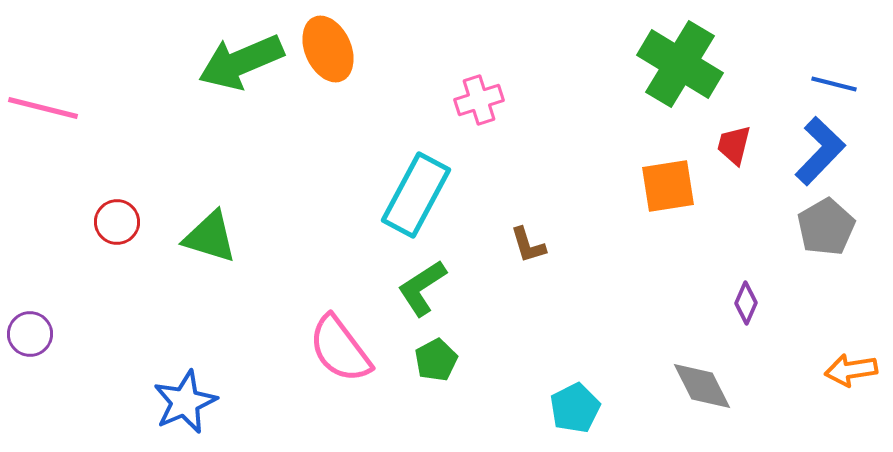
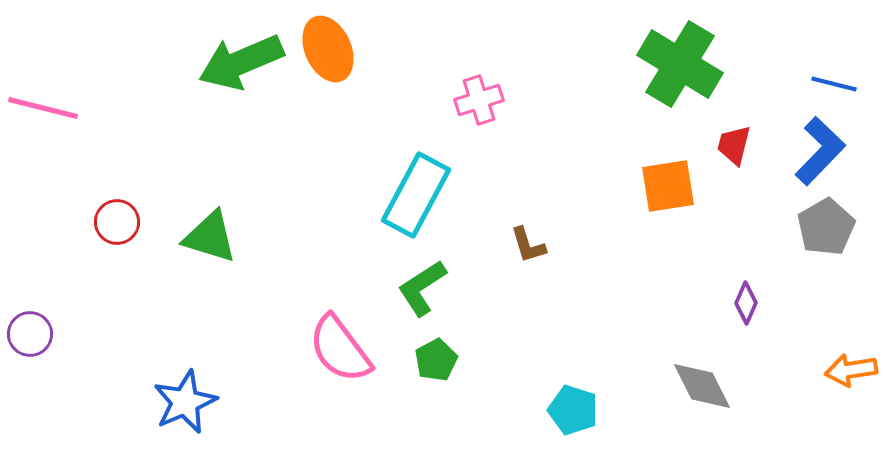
cyan pentagon: moved 2 px left, 2 px down; rotated 27 degrees counterclockwise
